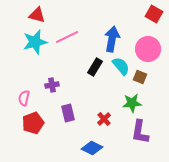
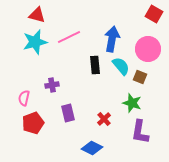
pink line: moved 2 px right
black rectangle: moved 2 px up; rotated 36 degrees counterclockwise
green star: rotated 24 degrees clockwise
